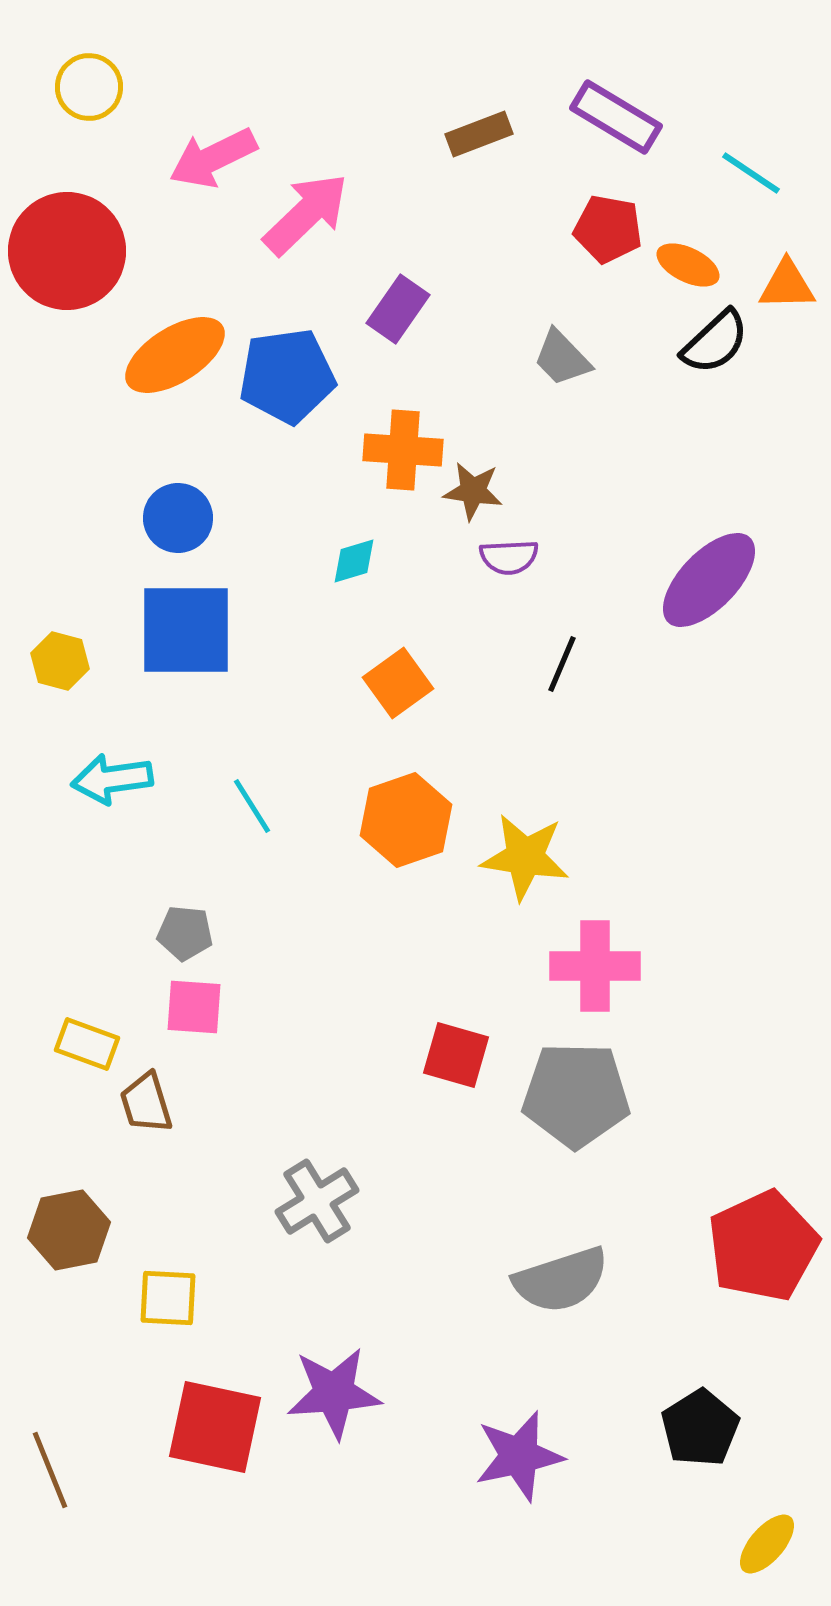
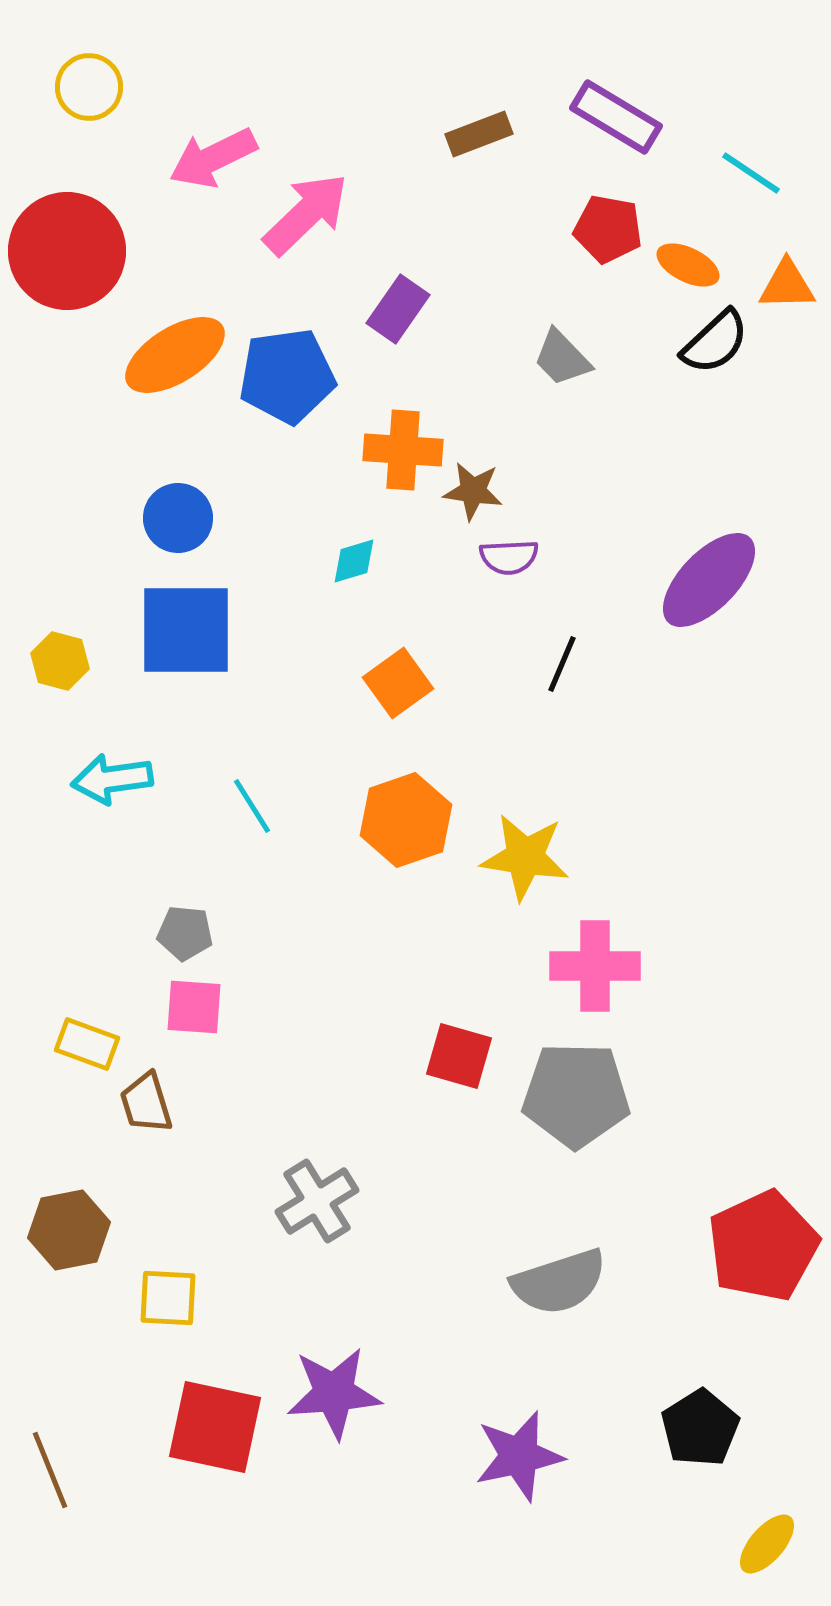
red square at (456, 1055): moved 3 px right, 1 px down
gray semicircle at (561, 1280): moved 2 px left, 2 px down
